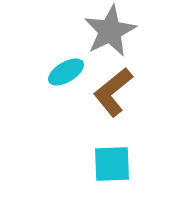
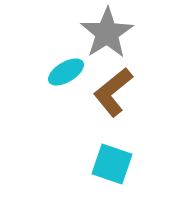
gray star: moved 3 px left, 2 px down; rotated 6 degrees counterclockwise
cyan square: rotated 21 degrees clockwise
